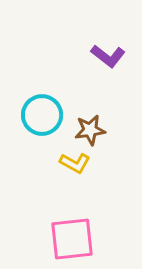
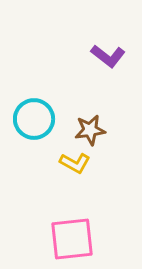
cyan circle: moved 8 px left, 4 px down
